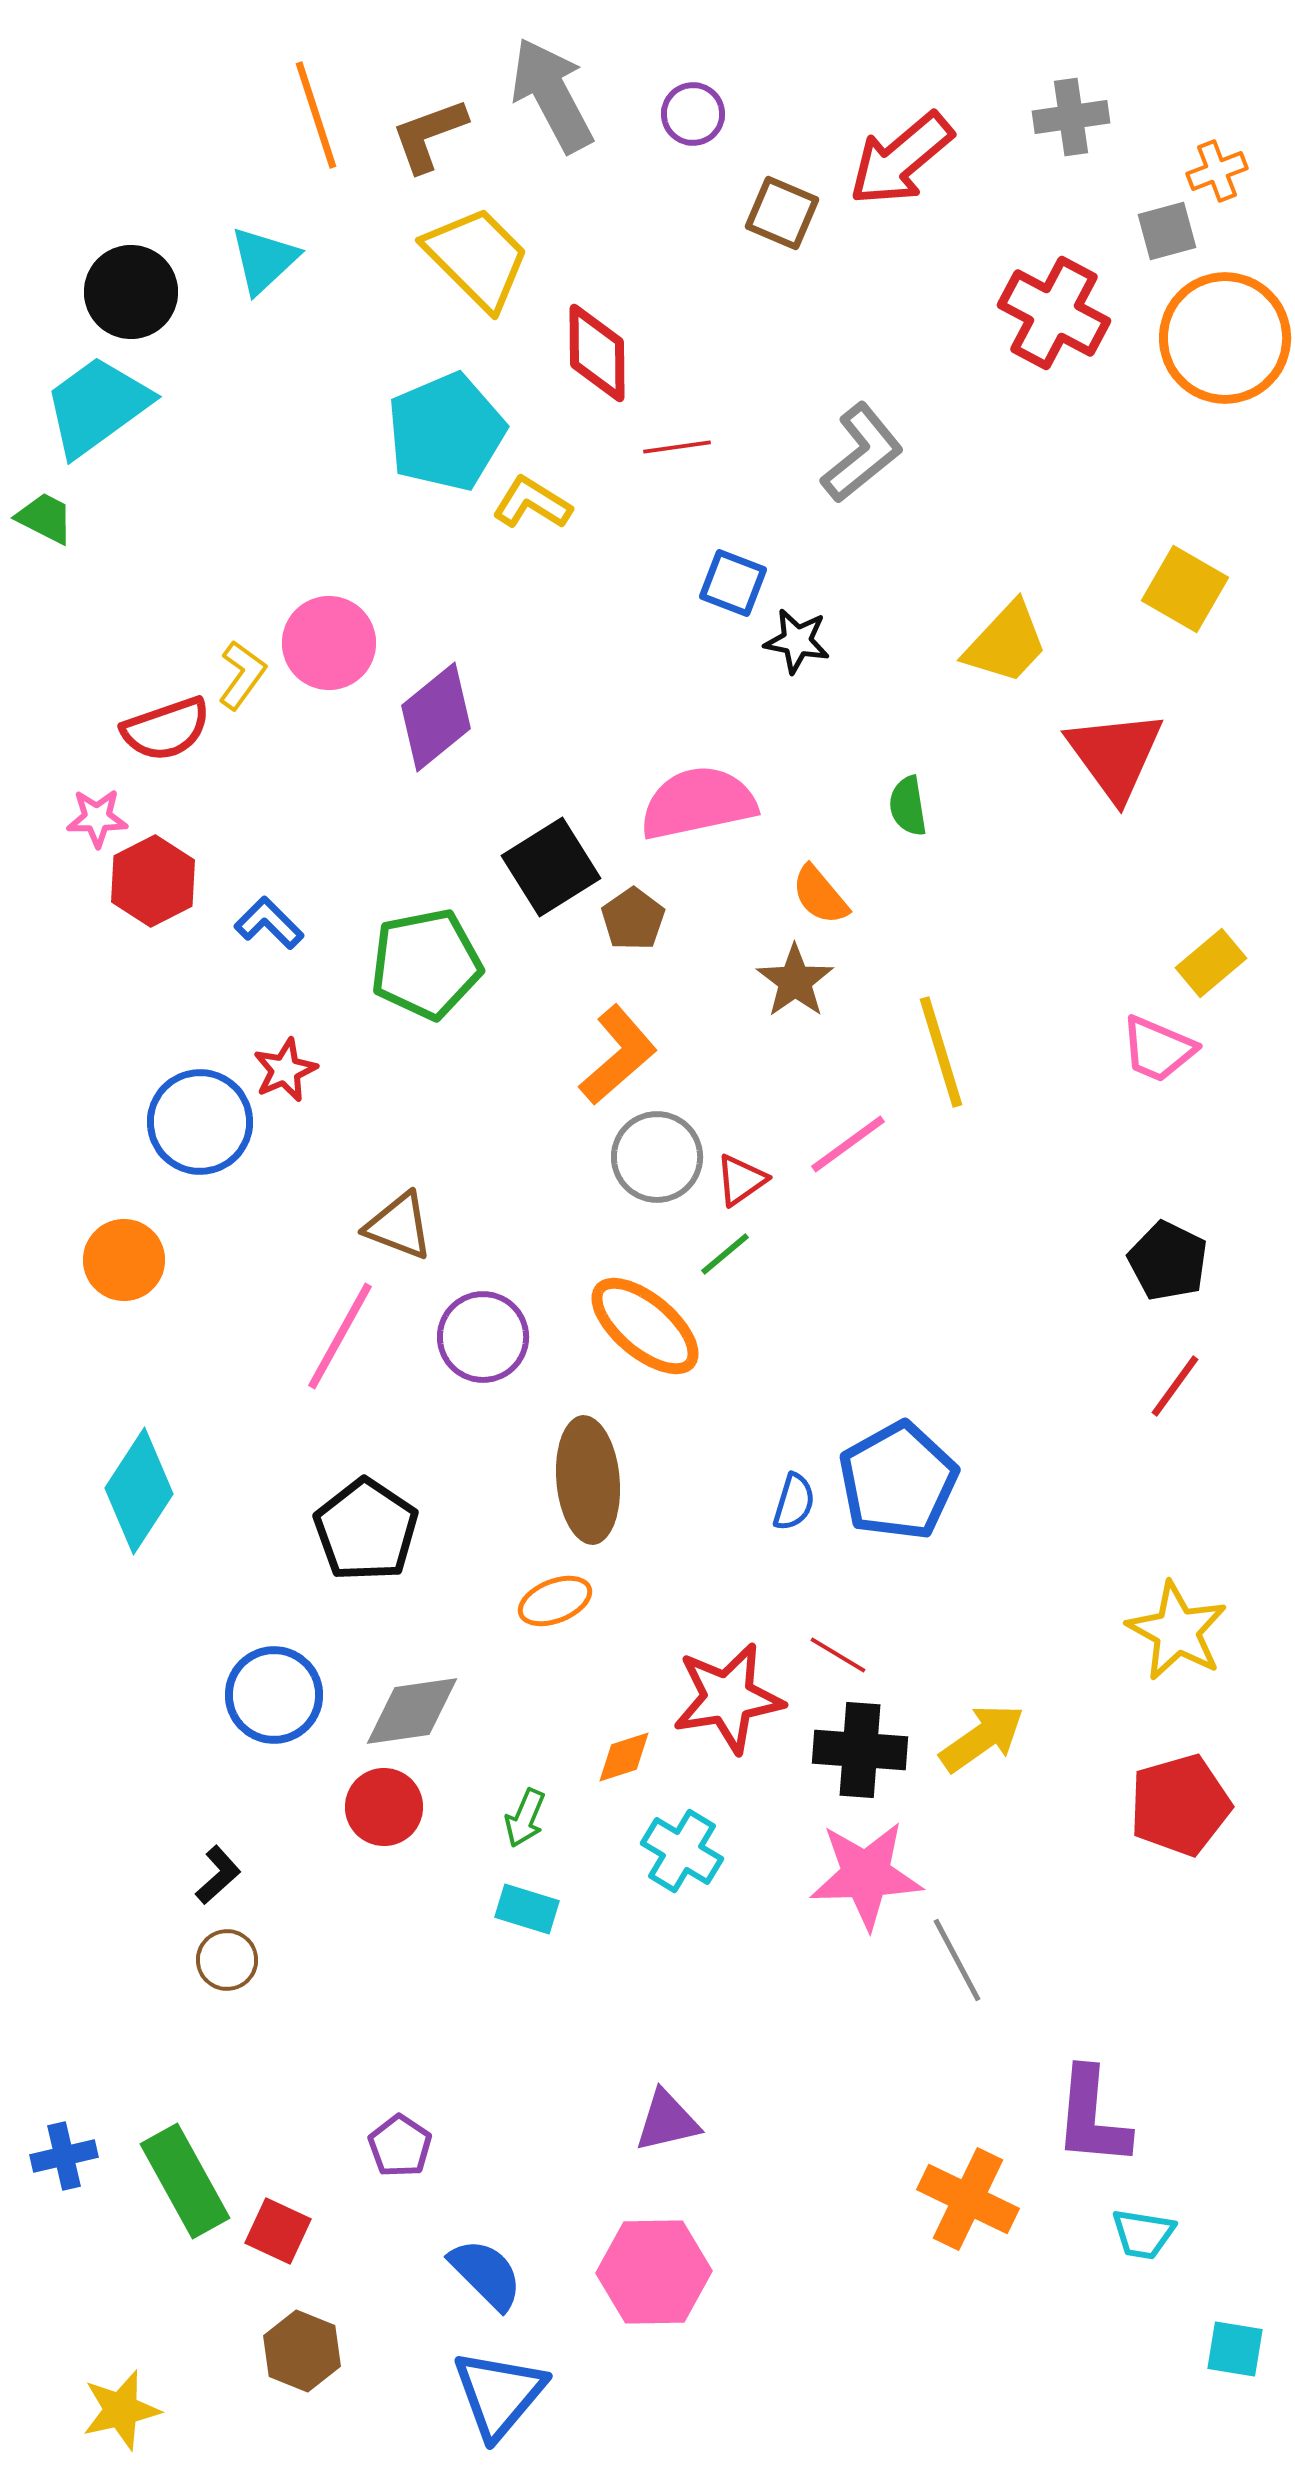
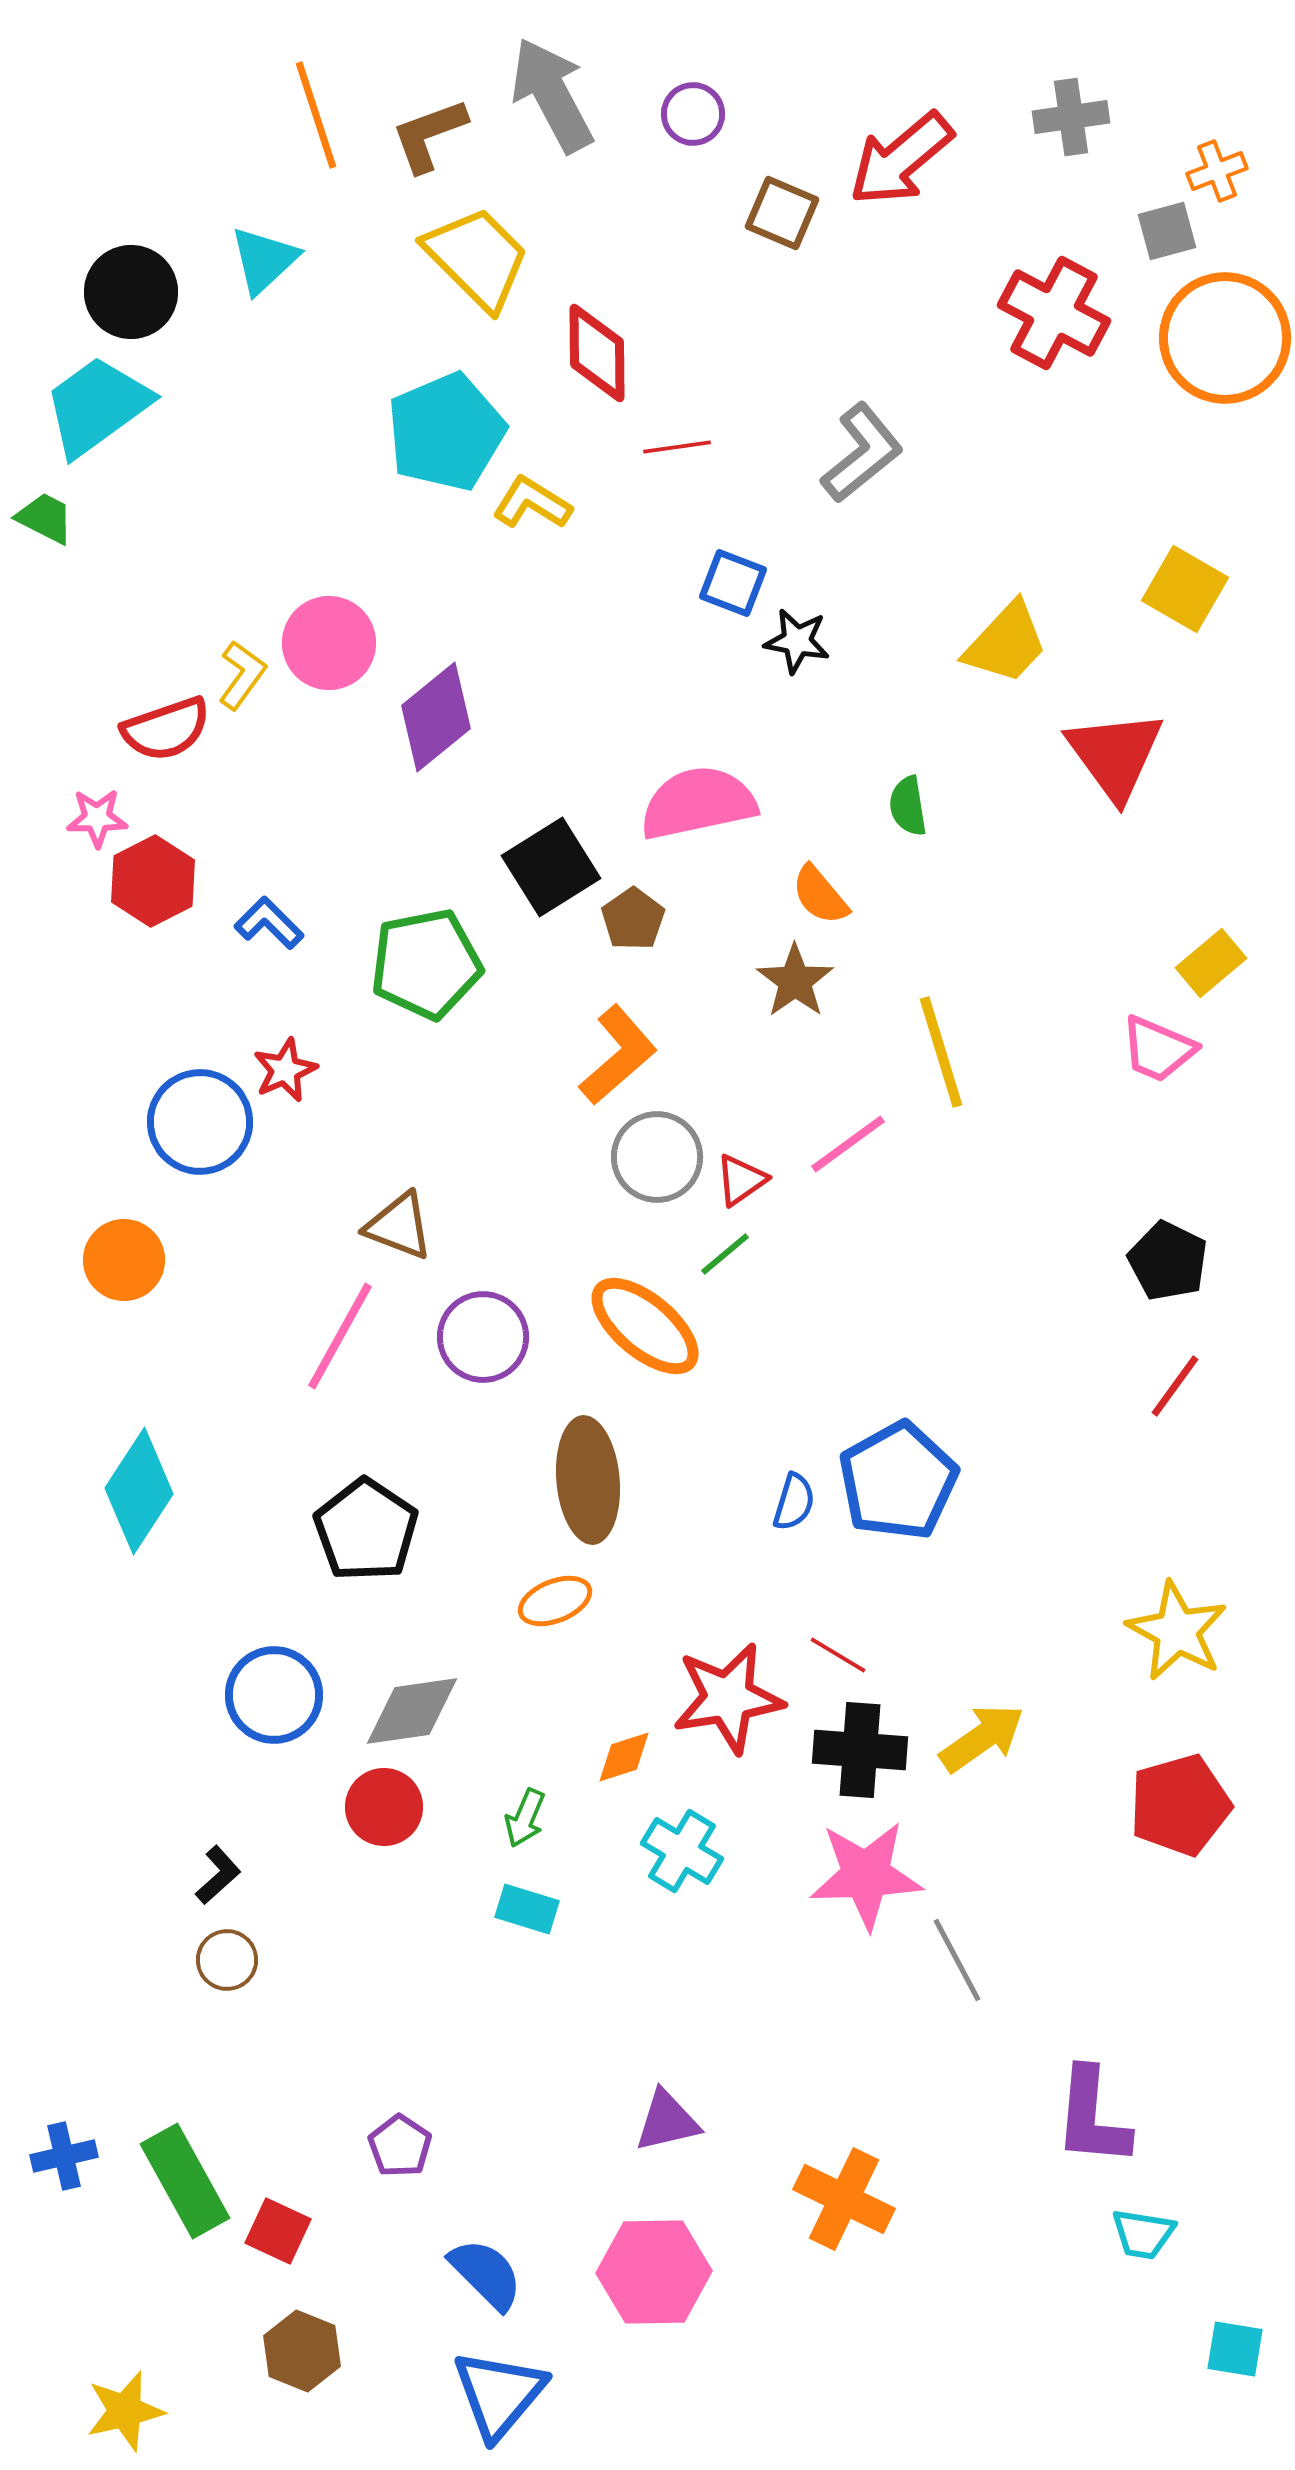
orange cross at (968, 2199): moved 124 px left
yellow star at (121, 2410): moved 4 px right, 1 px down
